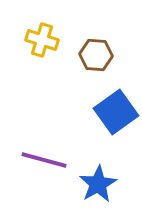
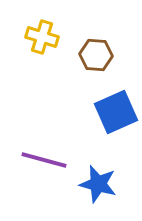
yellow cross: moved 3 px up
blue square: rotated 12 degrees clockwise
blue star: rotated 27 degrees counterclockwise
